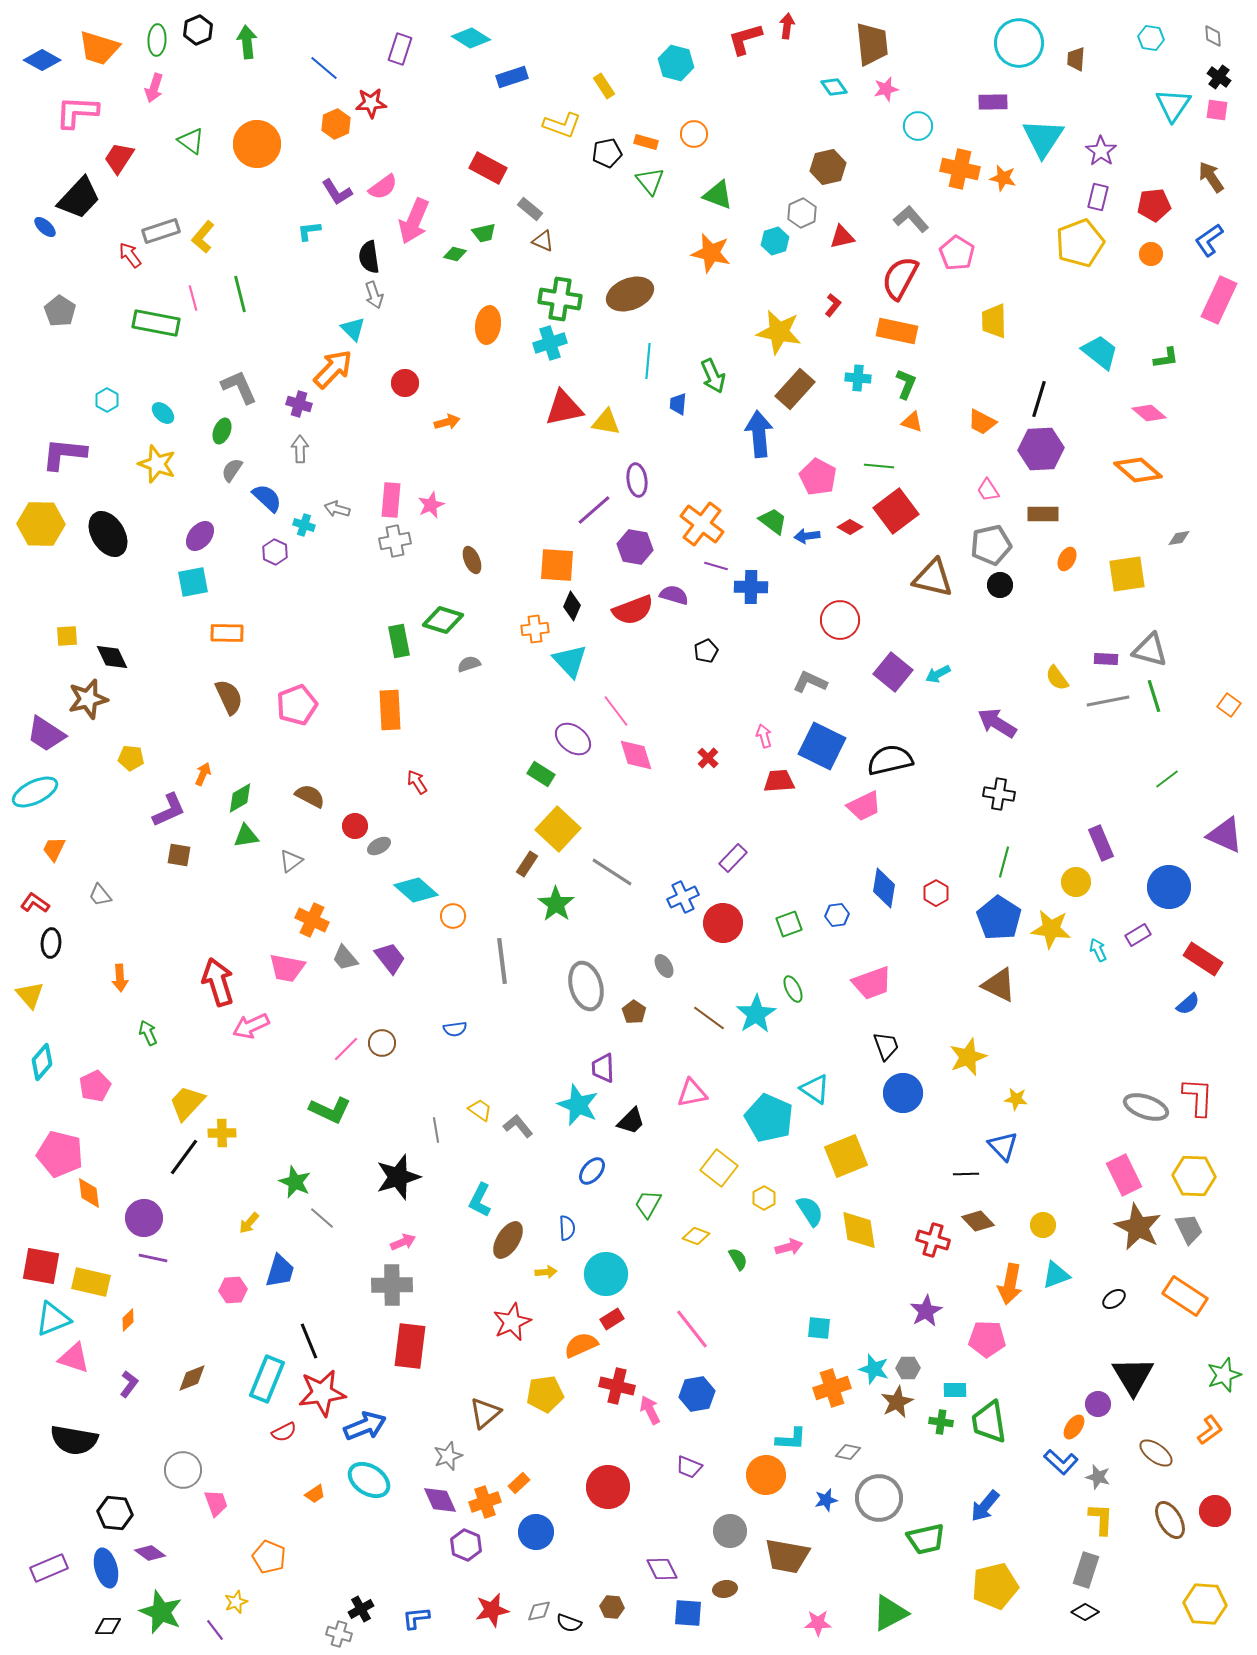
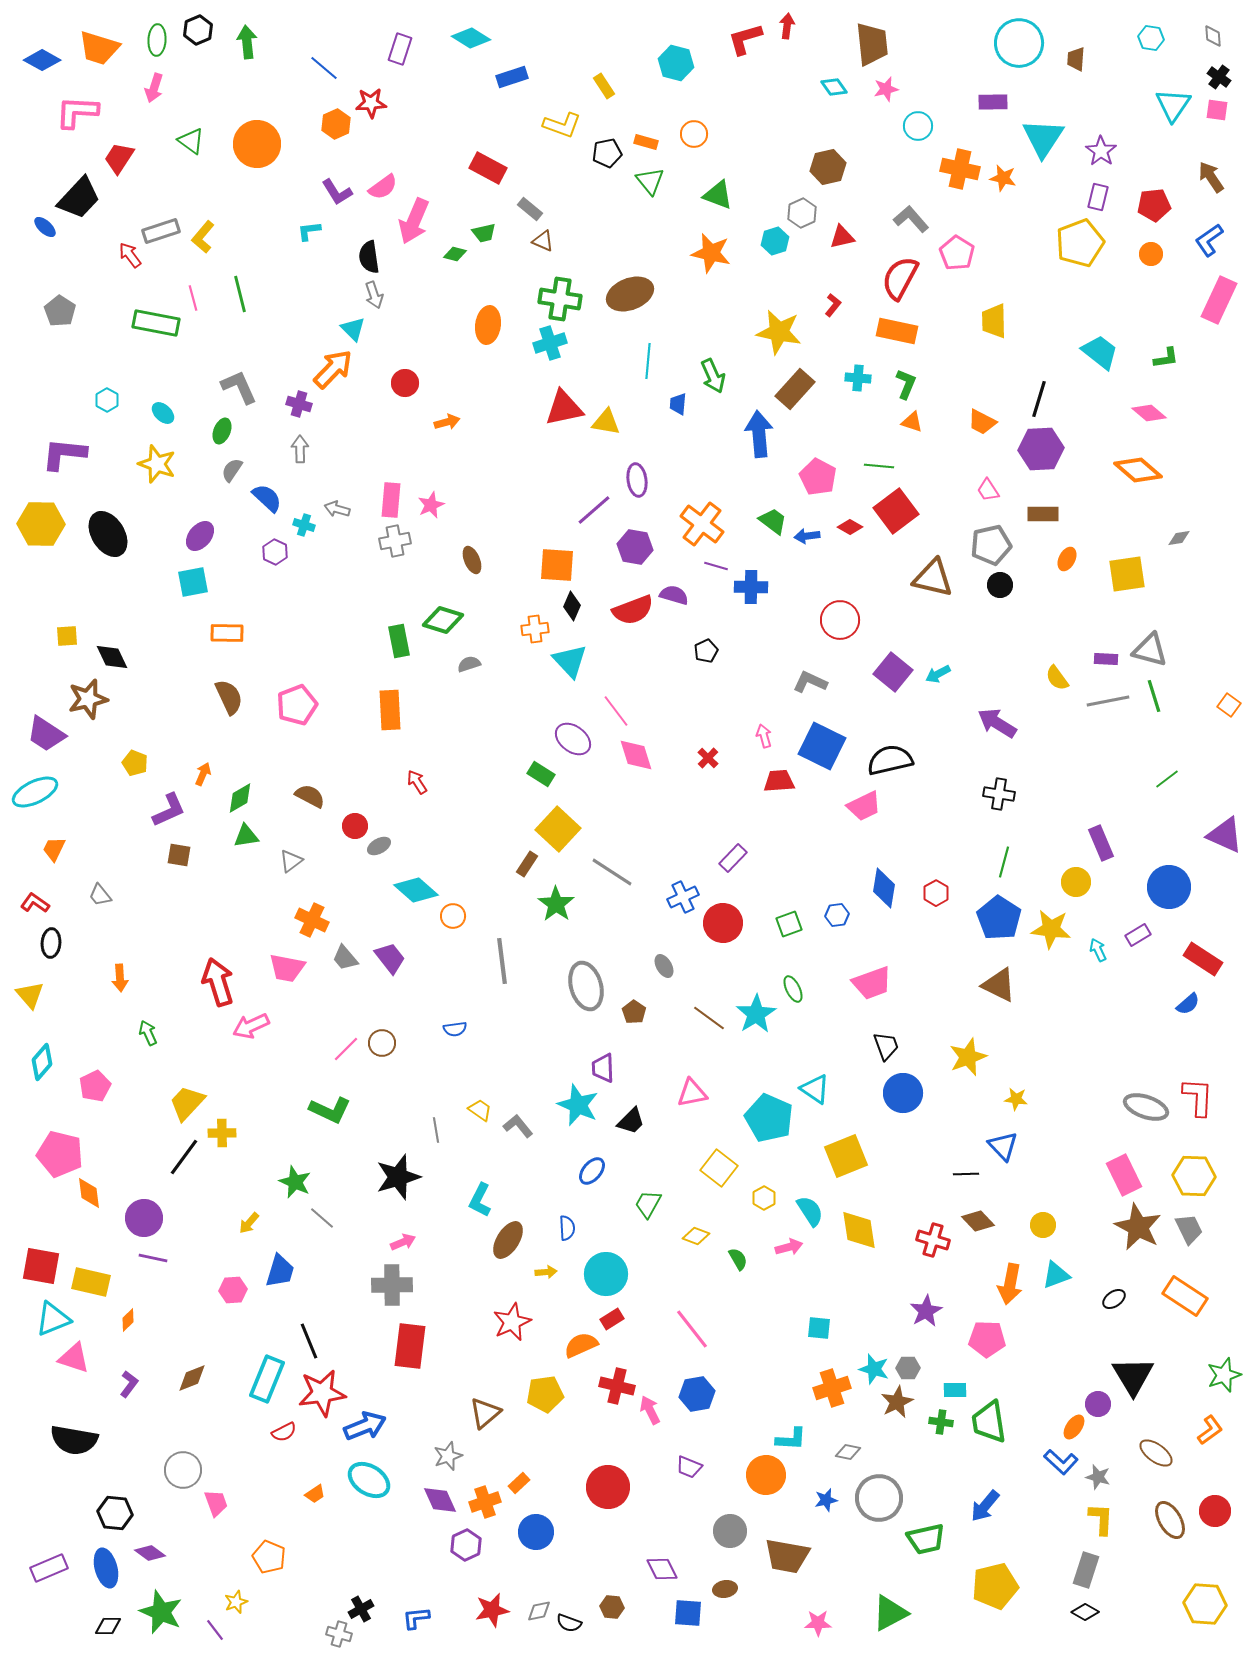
yellow pentagon at (131, 758): moved 4 px right, 5 px down; rotated 15 degrees clockwise
purple hexagon at (466, 1545): rotated 12 degrees clockwise
